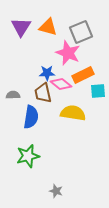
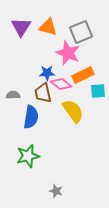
yellow semicircle: moved 2 px up; rotated 45 degrees clockwise
